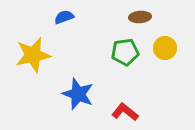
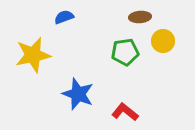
yellow circle: moved 2 px left, 7 px up
